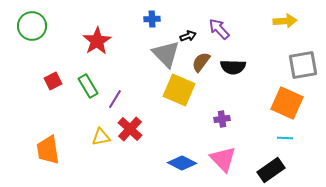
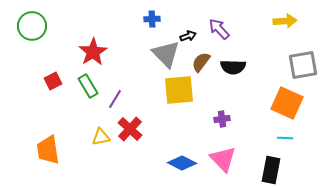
red star: moved 4 px left, 11 px down
yellow square: rotated 28 degrees counterclockwise
black rectangle: rotated 44 degrees counterclockwise
